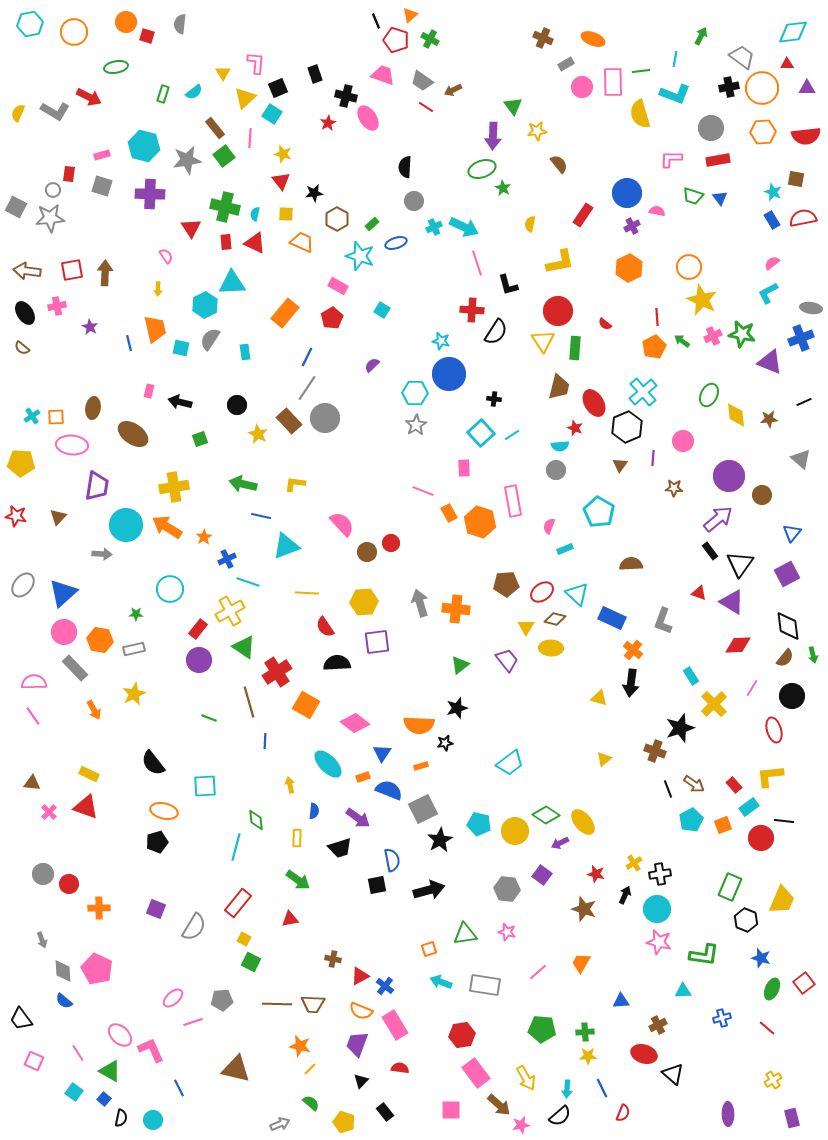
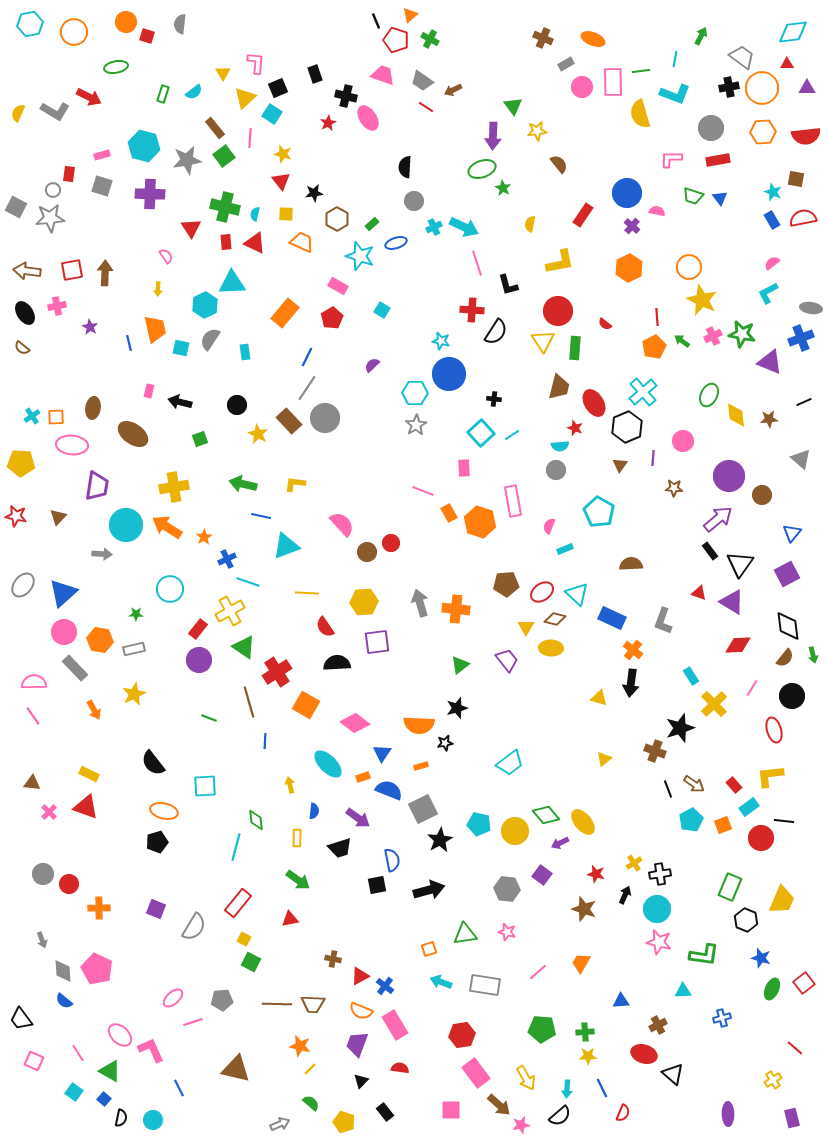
purple cross at (632, 226): rotated 21 degrees counterclockwise
green diamond at (546, 815): rotated 16 degrees clockwise
red line at (767, 1028): moved 28 px right, 20 px down
